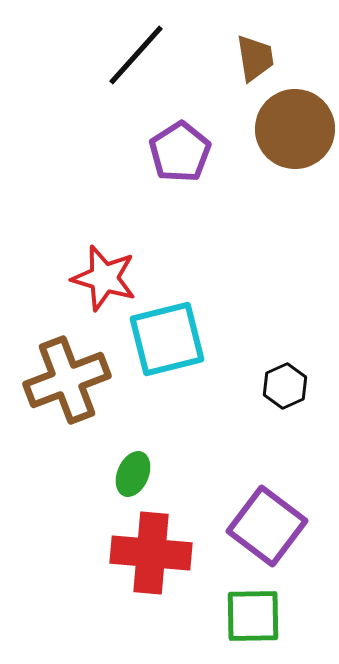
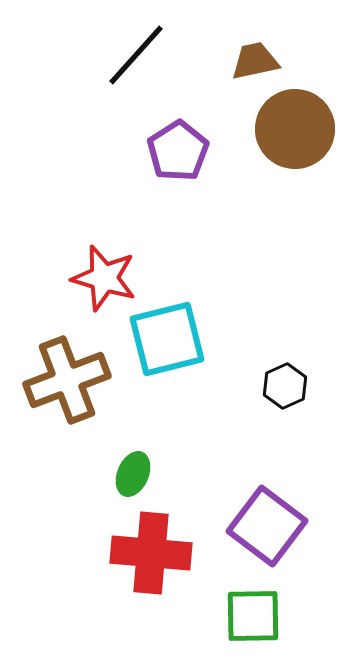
brown trapezoid: moved 3 px down; rotated 93 degrees counterclockwise
purple pentagon: moved 2 px left, 1 px up
